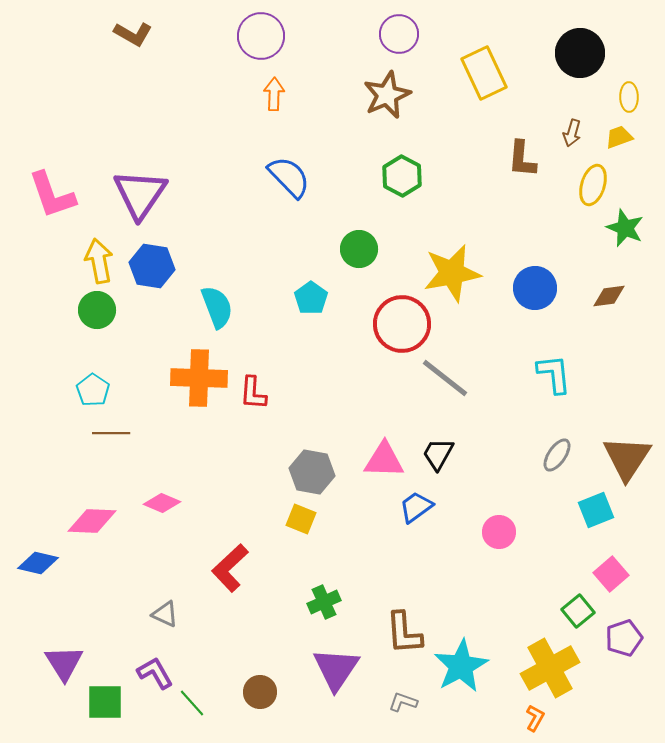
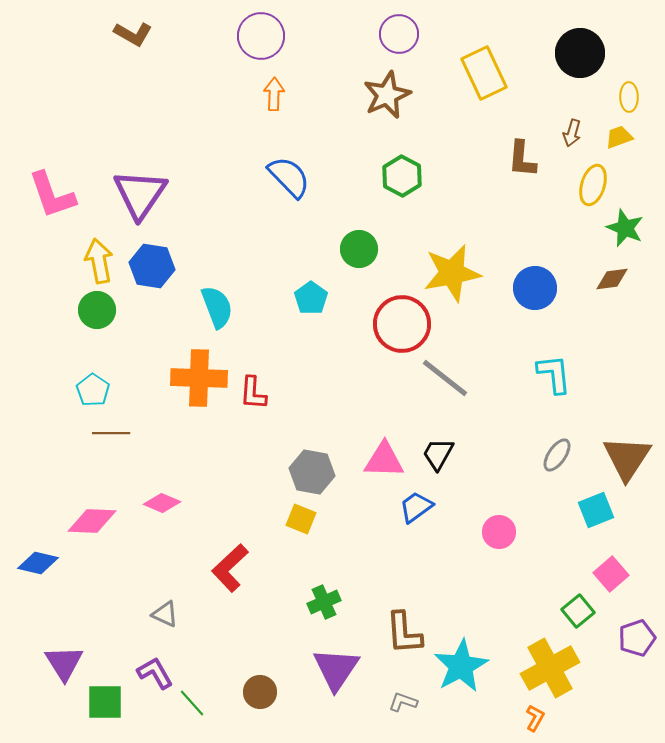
brown diamond at (609, 296): moved 3 px right, 17 px up
purple pentagon at (624, 638): moved 13 px right
